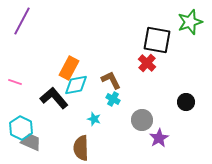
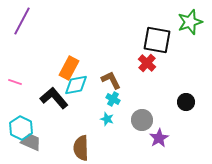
cyan star: moved 13 px right
